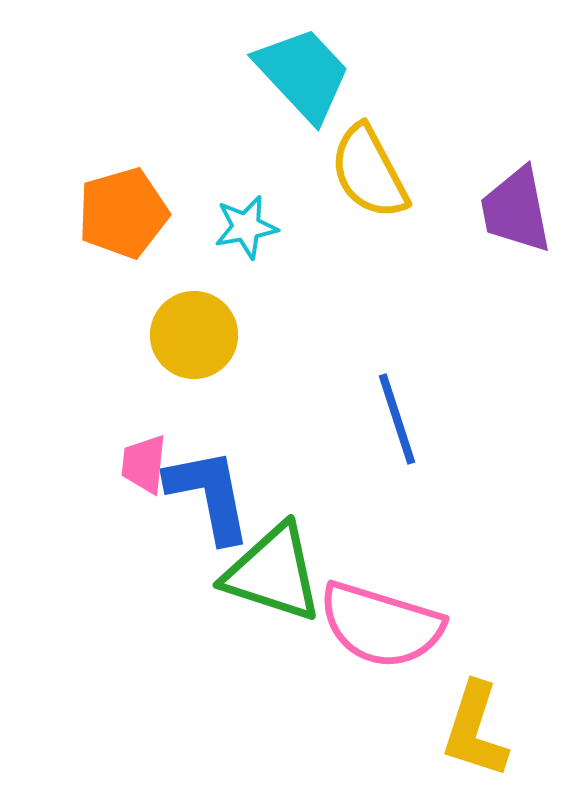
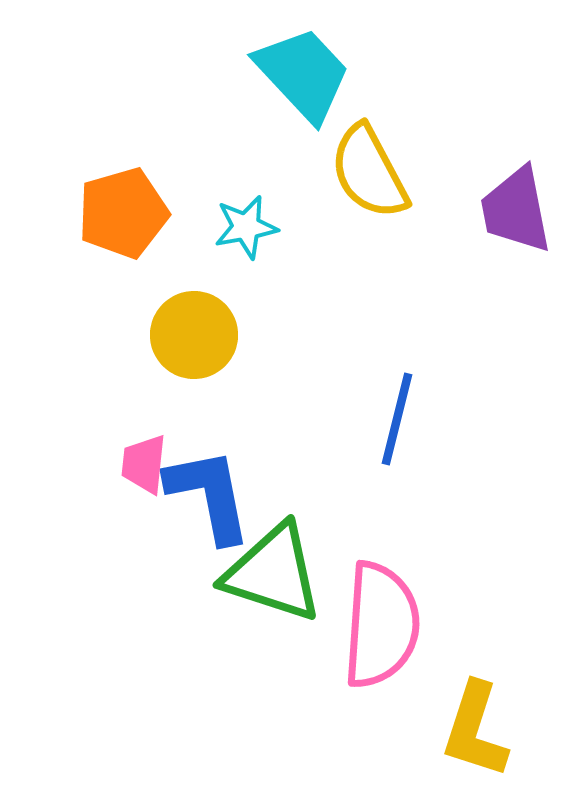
blue line: rotated 32 degrees clockwise
pink semicircle: rotated 103 degrees counterclockwise
